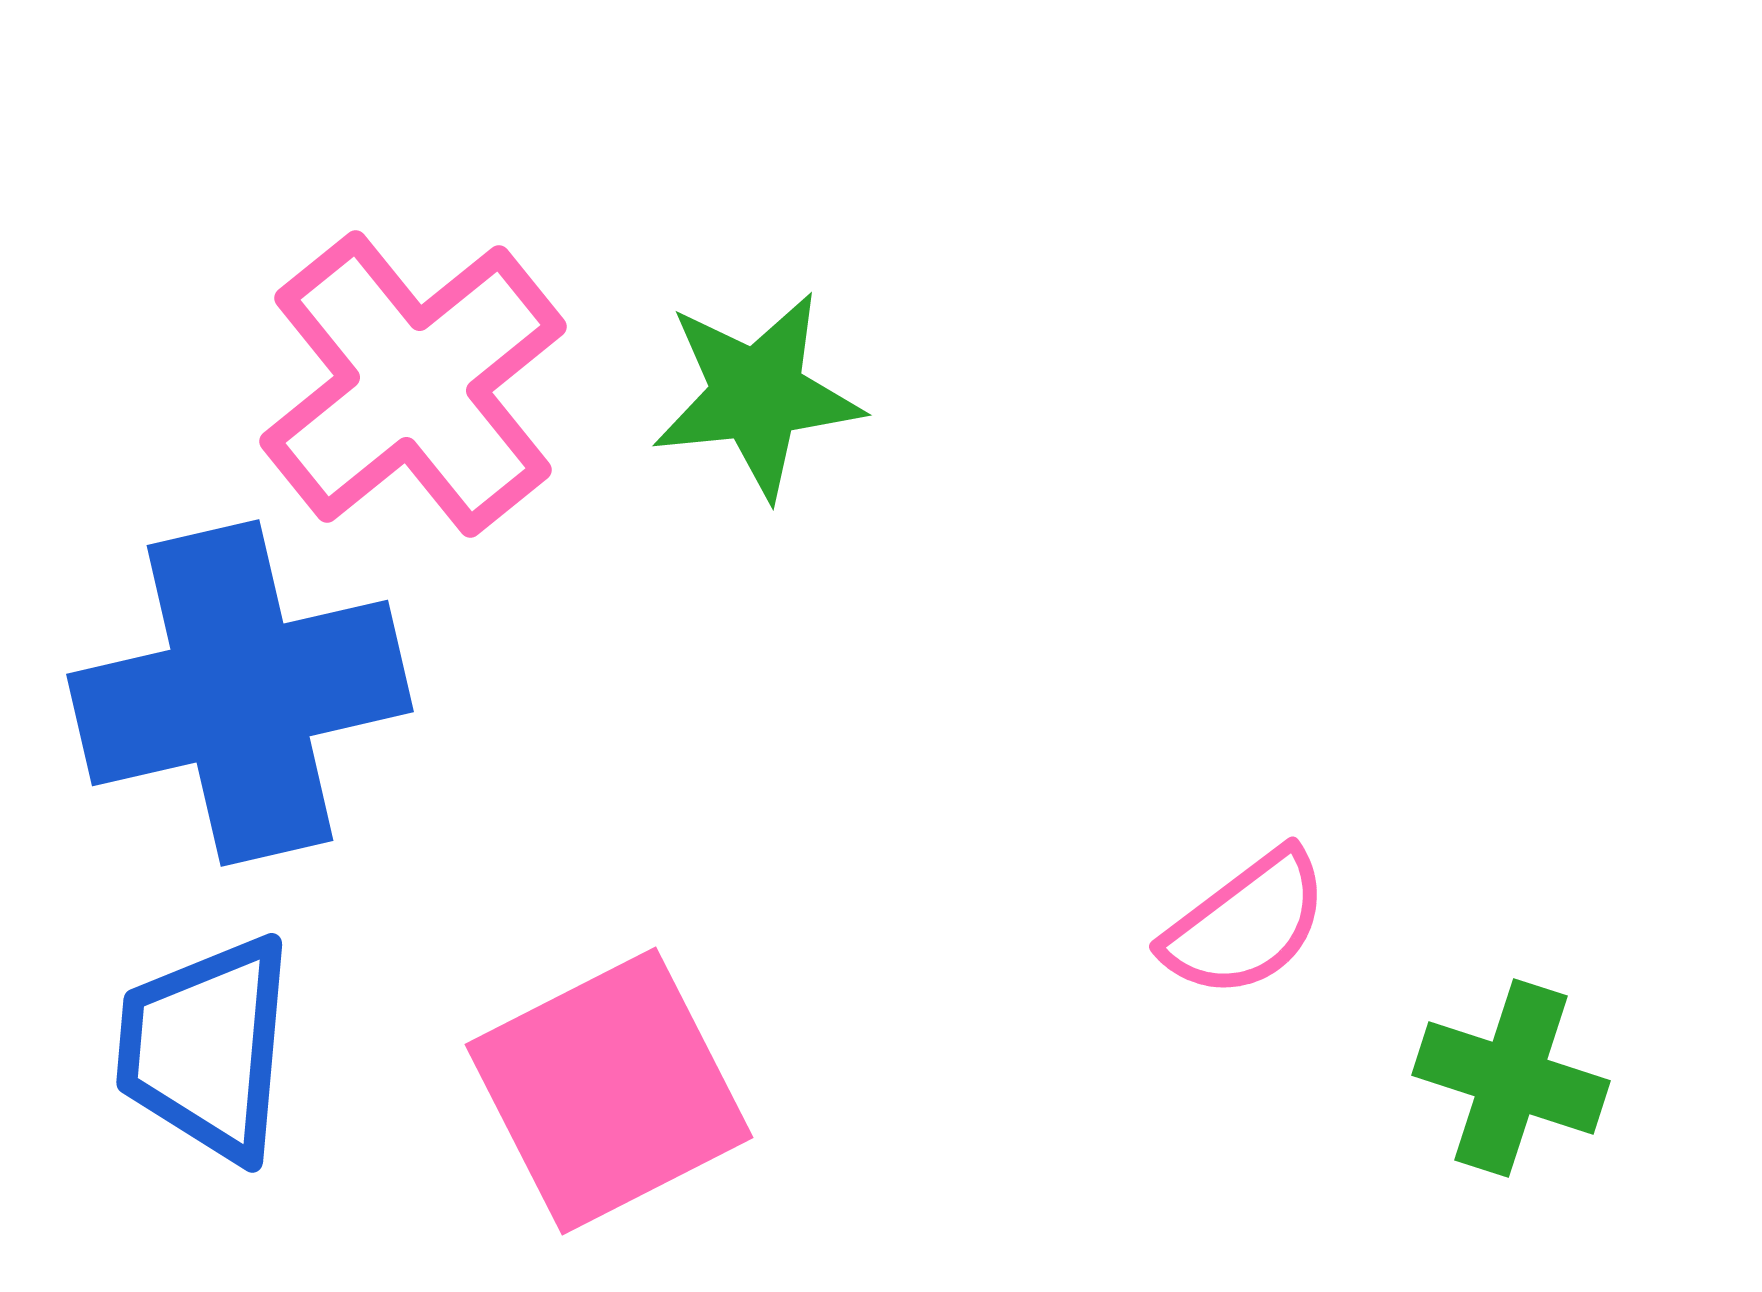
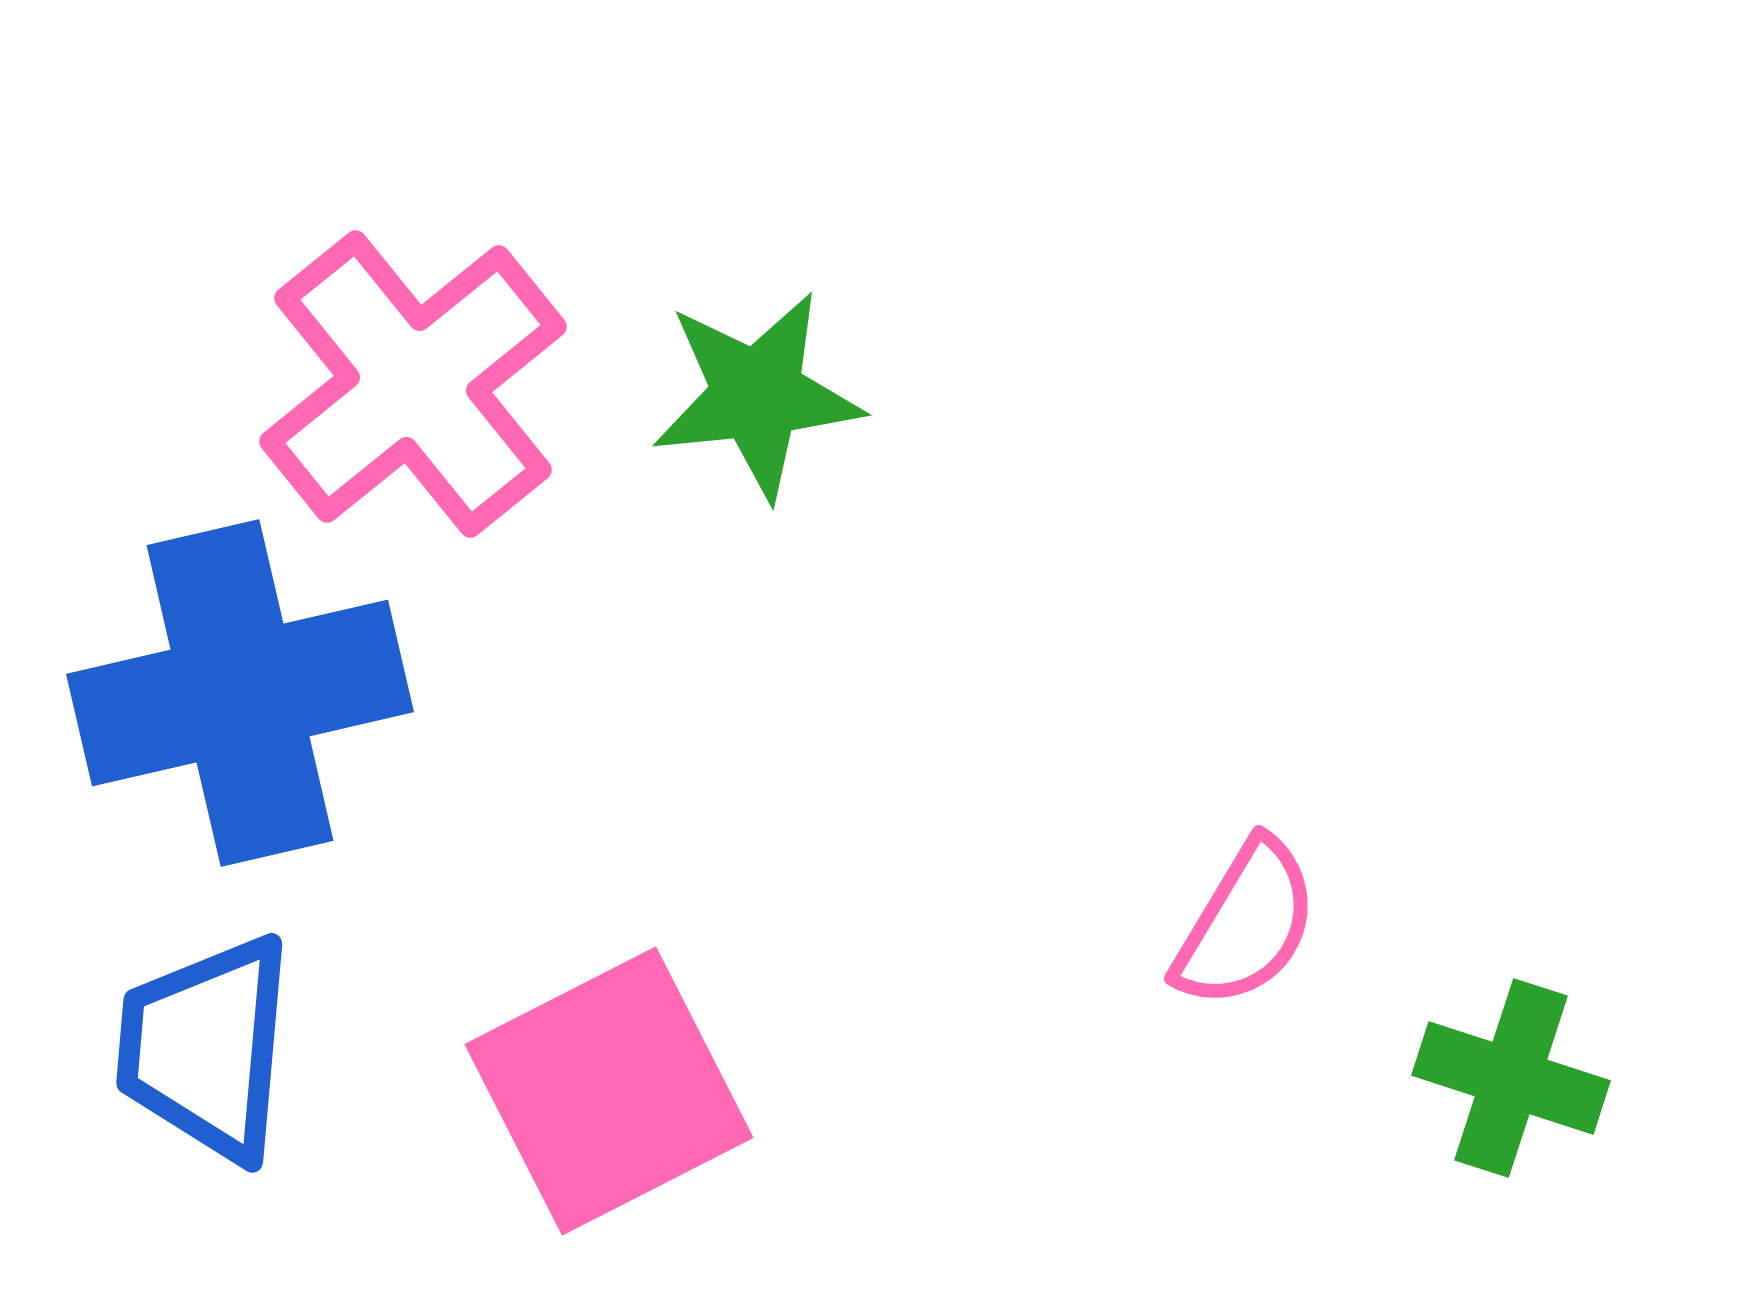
pink semicircle: rotated 22 degrees counterclockwise
